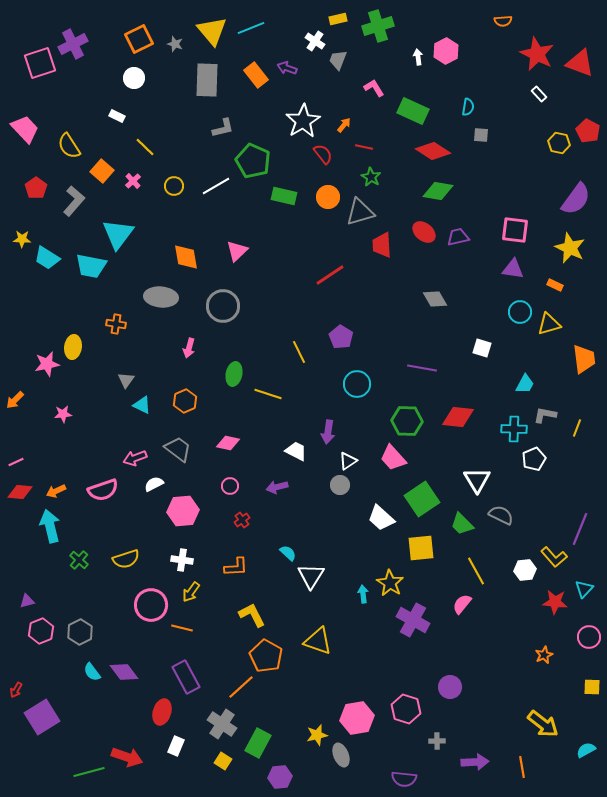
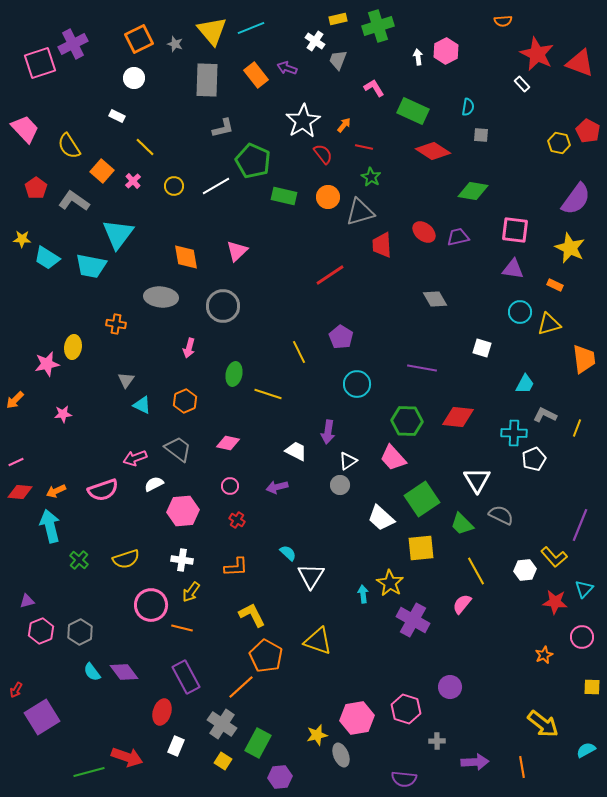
white rectangle at (539, 94): moved 17 px left, 10 px up
green diamond at (438, 191): moved 35 px right
gray L-shape at (74, 201): rotated 96 degrees counterclockwise
gray L-shape at (545, 415): rotated 15 degrees clockwise
cyan cross at (514, 429): moved 4 px down
red cross at (242, 520): moved 5 px left; rotated 21 degrees counterclockwise
purple line at (580, 529): moved 4 px up
pink circle at (589, 637): moved 7 px left
